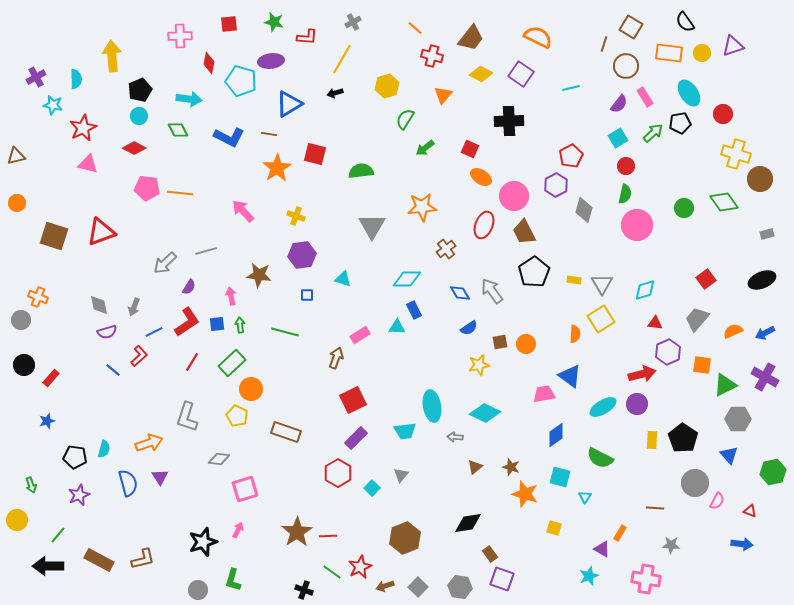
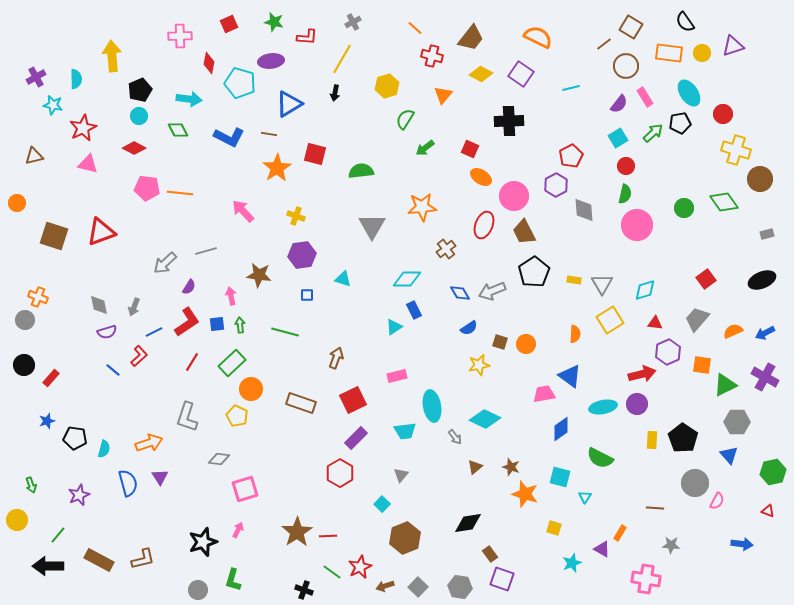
red square at (229, 24): rotated 18 degrees counterclockwise
brown line at (604, 44): rotated 35 degrees clockwise
cyan pentagon at (241, 81): moved 1 px left, 2 px down
black arrow at (335, 93): rotated 63 degrees counterclockwise
yellow cross at (736, 154): moved 4 px up
brown triangle at (16, 156): moved 18 px right
gray diamond at (584, 210): rotated 20 degrees counterclockwise
gray arrow at (492, 291): rotated 76 degrees counterclockwise
yellow square at (601, 319): moved 9 px right, 1 px down
gray circle at (21, 320): moved 4 px right
cyan triangle at (397, 327): moved 3 px left; rotated 36 degrees counterclockwise
pink rectangle at (360, 335): moved 37 px right, 41 px down; rotated 18 degrees clockwise
brown square at (500, 342): rotated 28 degrees clockwise
cyan ellipse at (603, 407): rotated 20 degrees clockwise
cyan diamond at (485, 413): moved 6 px down
gray hexagon at (738, 419): moved 1 px left, 3 px down
brown rectangle at (286, 432): moved 15 px right, 29 px up
blue diamond at (556, 435): moved 5 px right, 6 px up
gray arrow at (455, 437): rotated 133 degrees counterclockwise
black pentagon at (75, 457): moved 19 px up
red hexagon at (338, 473): moved 2 px right
cyan square at (372, 488): moved 10 px right, 16 px down
red triangle at (750, 511): moved 18 px right
cyan star at (589, 576): moved 17 px left, 13 px up
